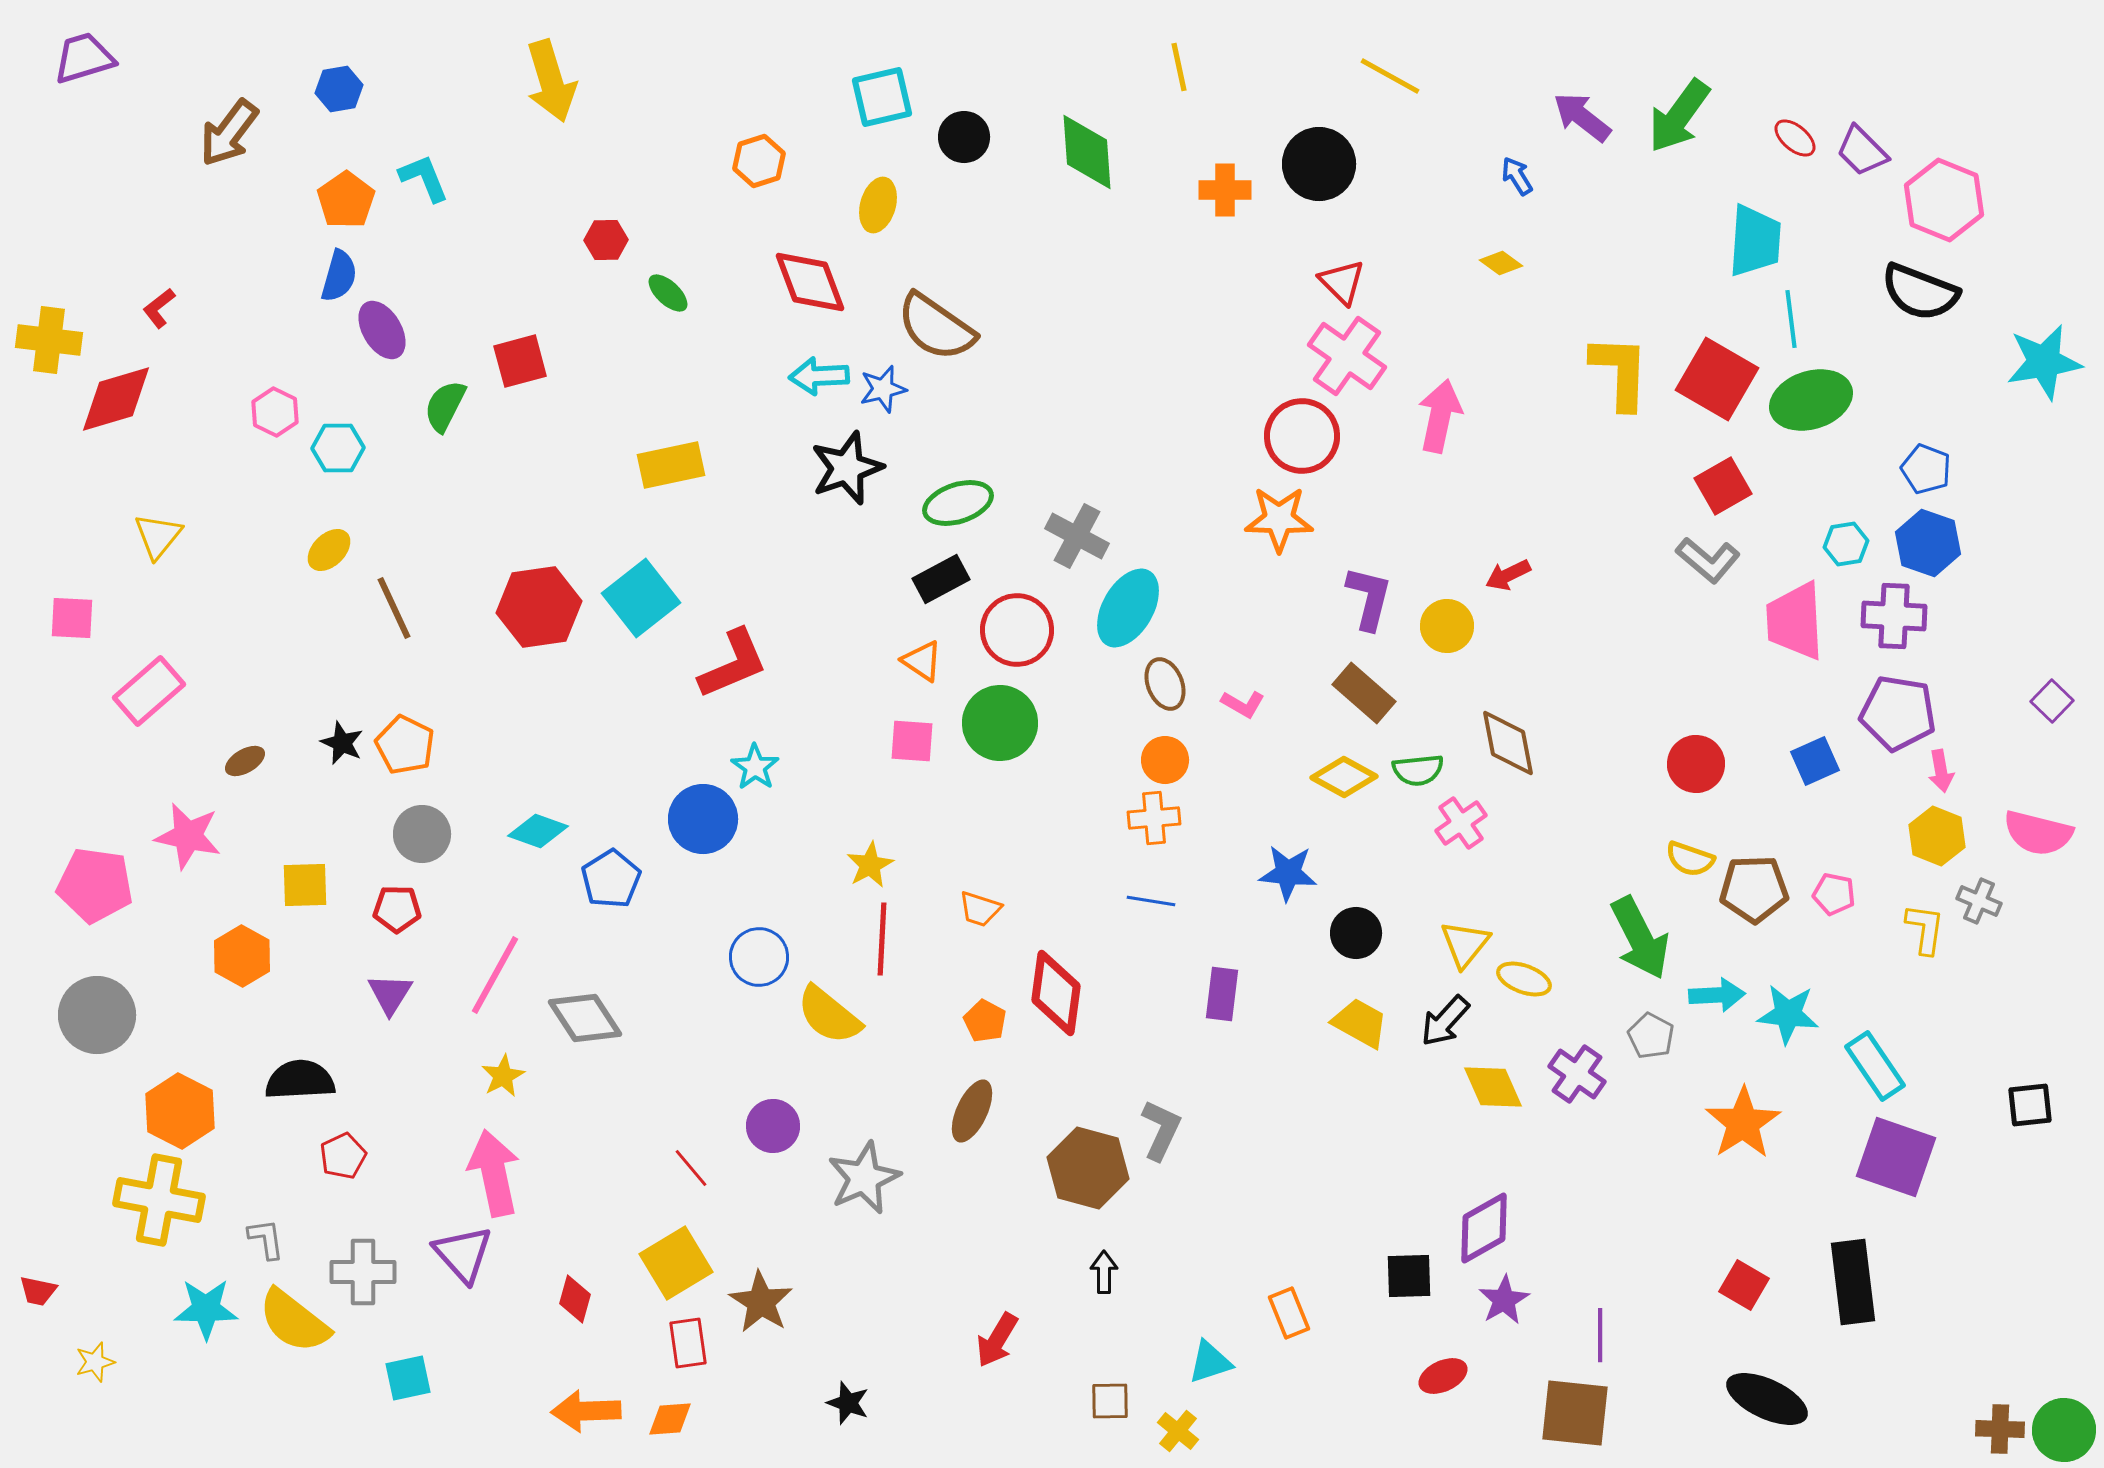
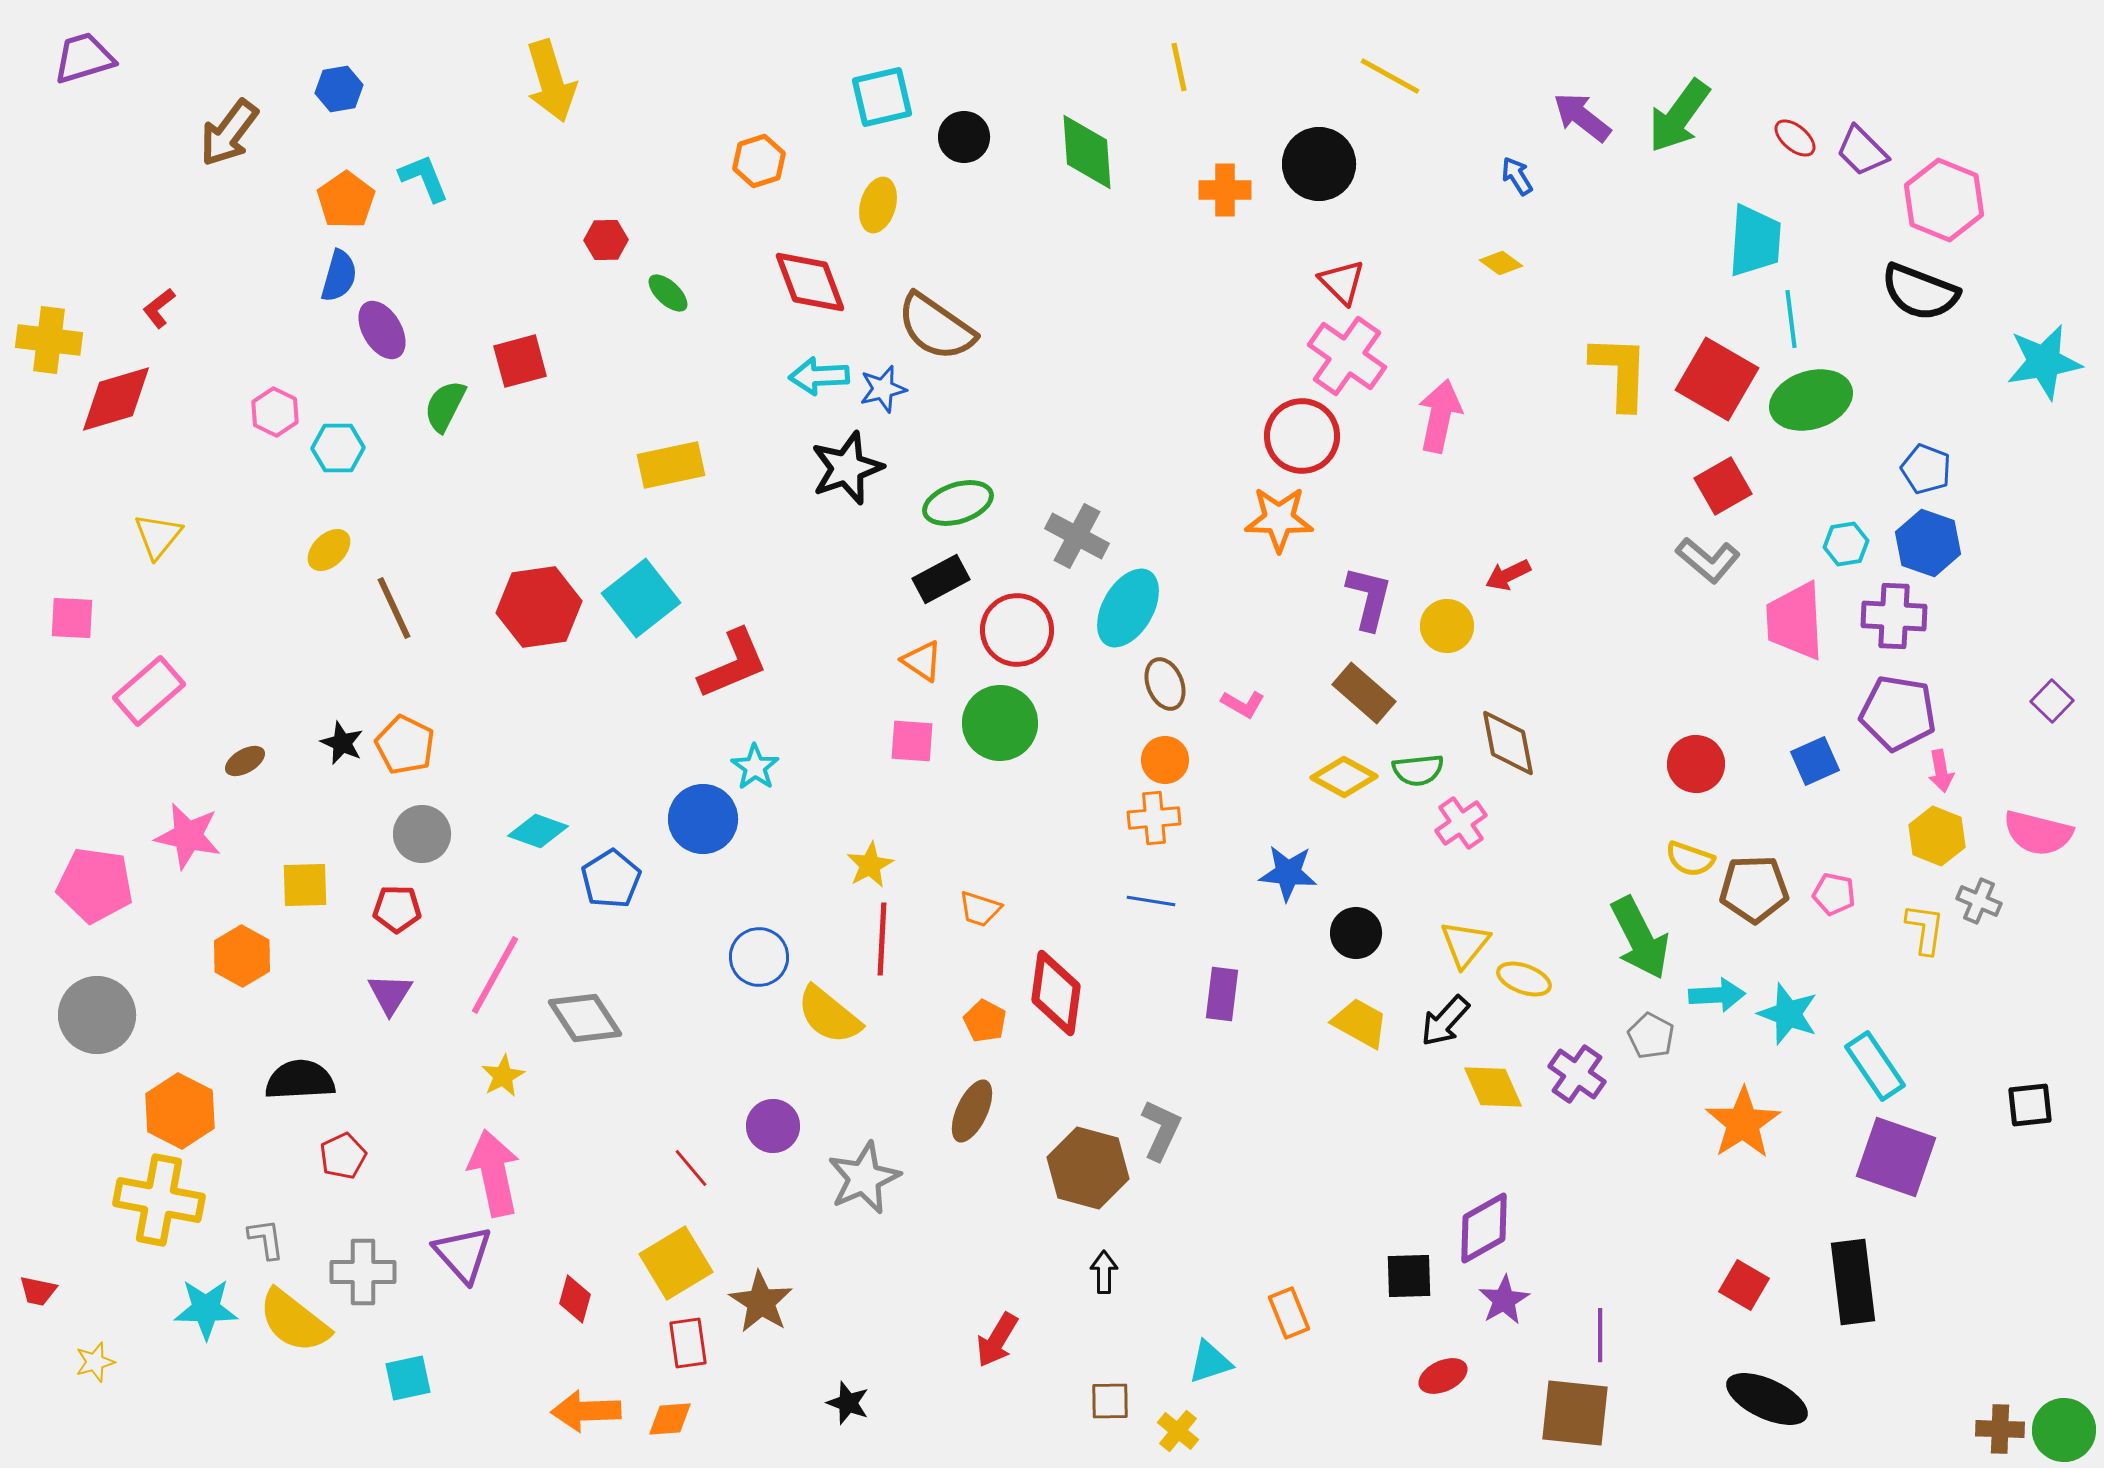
cyan star at (1788, 1014): rotated 14 degrees clockwise
